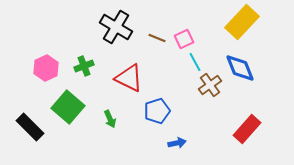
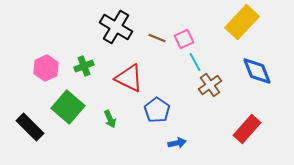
blue diamond: moved 17 px right, 3 px down
blue pentagon: moved 1 px up; rotated 20 degrees counterclockwise
